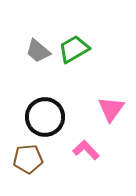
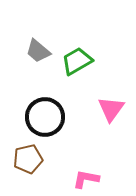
green trapezoid: moved 3 px right, 12 px down
pink L-shape: moved 29 px down; rotated 36 degrees counterclockwise
brown pentagon: rotated 8 degrees counterclockwise
